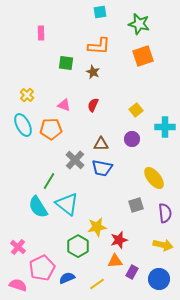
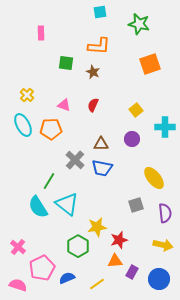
orange square: moved 7 px right, 8 px down
